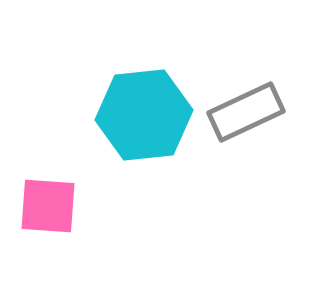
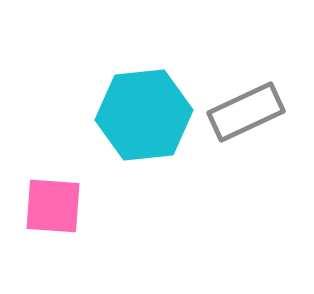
pink square: moved 5 px right
